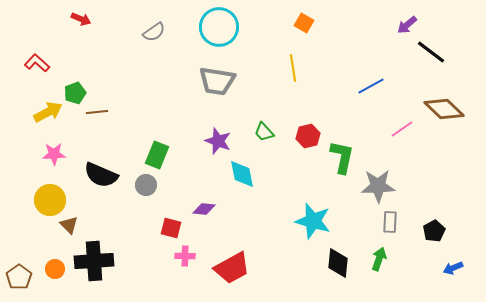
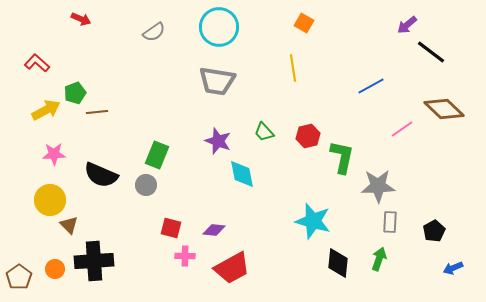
yellow arrow: moved 2 px left, 2 px up
purple diamond: moved 10 px right, 21 px down
